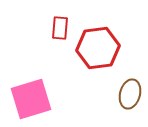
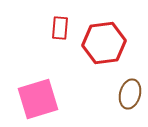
red hexagon: moved 6 px right, 5 px up
pink square: moved 7 px right
